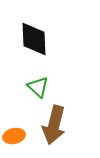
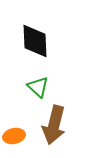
black diamond: moved 1 px right, 2 px down
